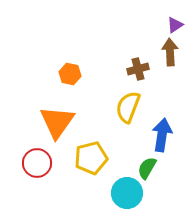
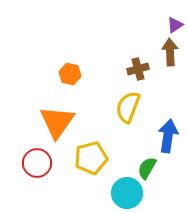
blue arrow: moved 6 px right, 1 px down
